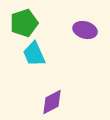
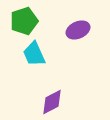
green pentagon: moved 2 px up
purple ellipse: moved 7 px left; rotated 40 degrees counterclockwise
